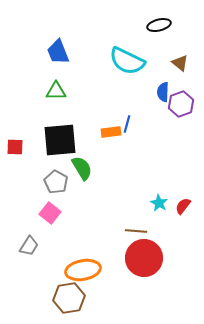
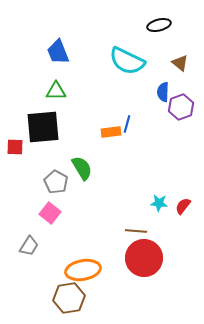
purple hexagon: moved 3 px down
black square: moved 17 px left, 13 px up
cyan star: rotated 24 degrees counterclockwise
